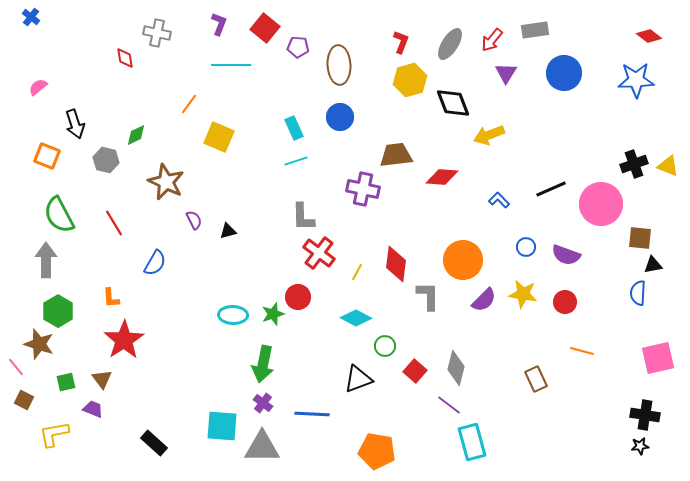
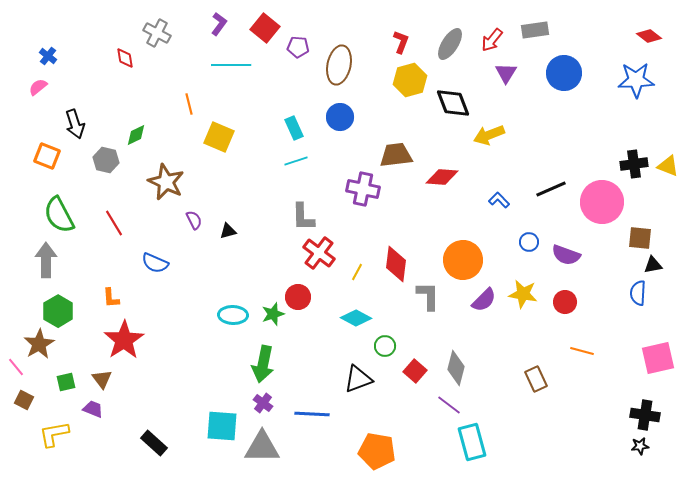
blue cross at (31, 17): moved 17 px right, 39 px down
purple L-shape at (219, 24): rotated 15 degrees clockwise
gray cross at (157, 33): rotated 16 degrees clockwise
brown ellipse at (339, 65): rotated 15 degrees clockwise
orange line at (189, 104): rotated 50 degrees counterclockwise
black cross at (634, 164): rotated 12 degrees clockwise
pink circle at (601, 204): moved 1 px right, 2 px up
blue circle at (526, 247): moved 3 px right, 5 px up
blue semicircle at (155, 263): rotated 84 degrees clockwise
brown star at (39, 344): rotated 24 degrees clockwise
